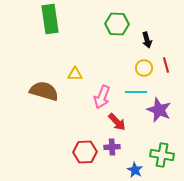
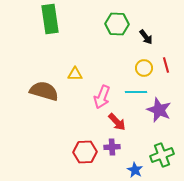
black arrow: moved 1 px left, 3 px up; rotated 21 degrees counterclockwise
green cross: rotated 30 degrees counterclockwise
